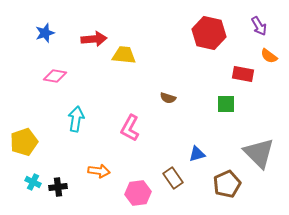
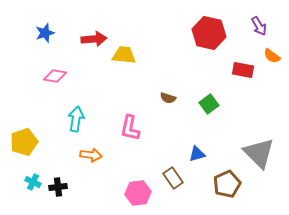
orange semicircle: moved 3 px right
red rectangle: moved 4 px up
green square: moved 17 px left; rotated 36 degrees counterclockwise
pink L-shape: rotated 16 degrees counterclockwise
orange arrow: moved 8 px left, 16 px up
